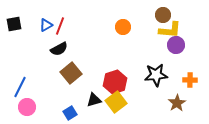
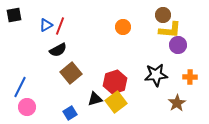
black square: moved 9 px up
purple circle: moved 2 px right
black semicircle: moved 1 px left, 1 px down
orange cross: moved 3 px up
black triangle: moved 1 px right, 1 px up
